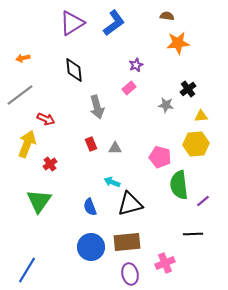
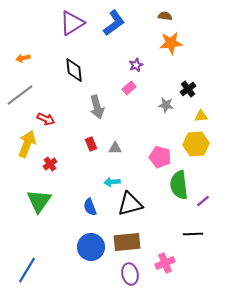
brown semicircle: moved 2 px left
orange star: moved 7 px left
cyan arrow: rotated 28 degrees counterclockwise
